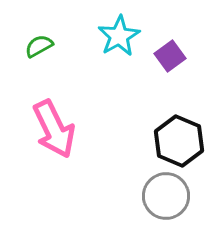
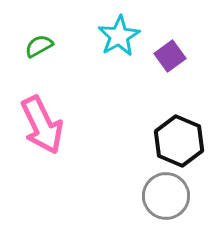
pink arrow: moved 12 px left, 4 px up
